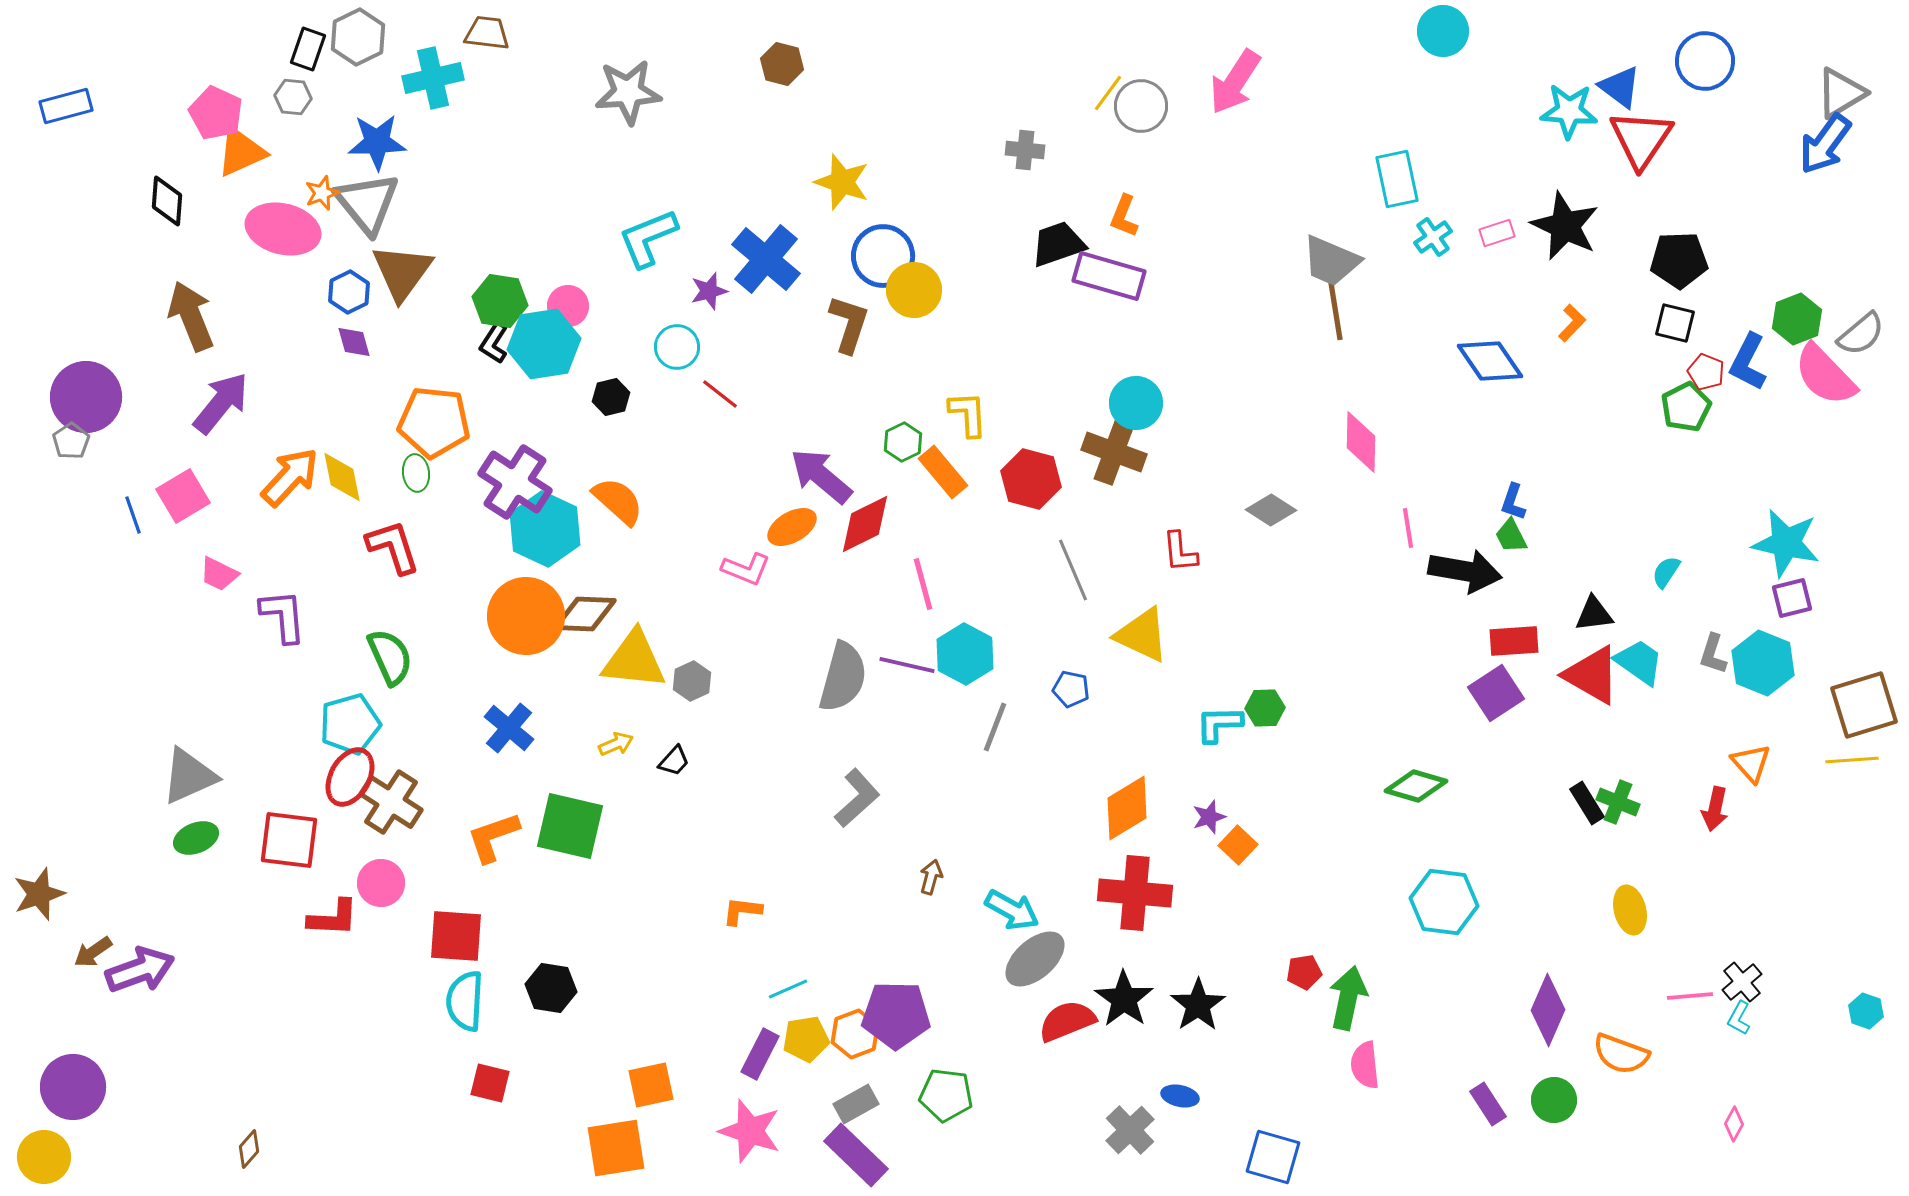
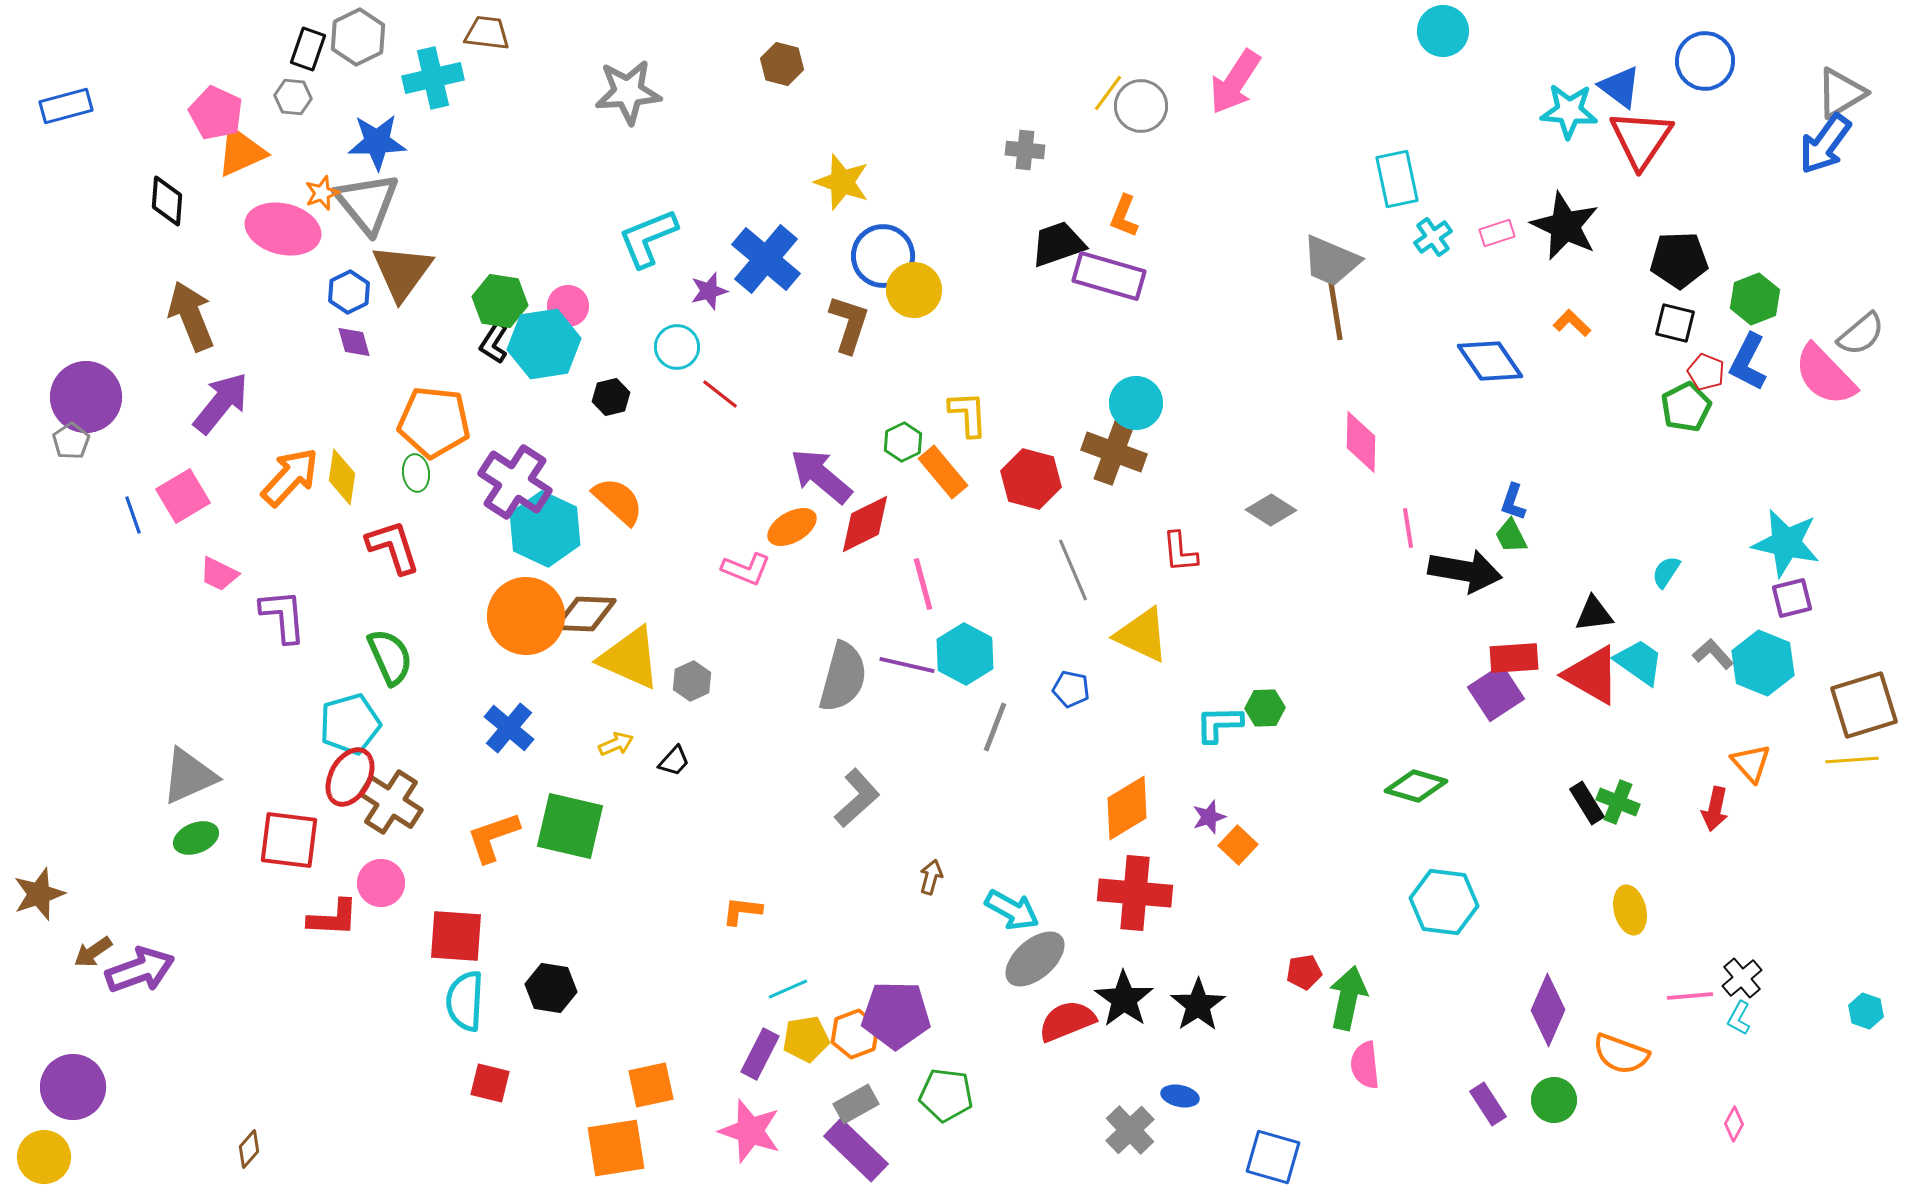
green hexagon at (1797, 319): moved 42 px left, 20 px up
orange L-shape at (1572, 323): rotated 90 degrees counterclockwise
yellow diamond at (342, 477): rotated 20 degrees clockwise
red rectangle at (1514, 641): moved 17 px down
gray L-shape at (1713, 654): rotated 120 degrees clockwise
yellow triangle at (634, 660): moved 4 px left, 2 px up; rotated 18 degrees clockwise
black cross at (1742, 982): moved 4 px up
purple rectangle at (856, 1155): moved 5 px up
